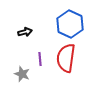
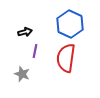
purple line: moved 5 px left, 8 px up; rotated 16 degrees clockwise
